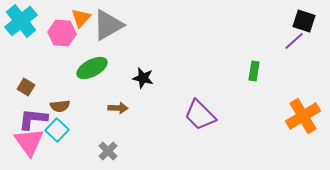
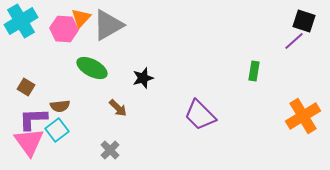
cyan cross: rotated 8 degrees clockwise
pink hexagon: moved 2 px right, 4 px up
green ellipse: rotated 56 degrees clockwise
black star: rotated 30 degrees counterclockwise
brown arrow: rotated 42 degrees clockwise
purple L-shape: rotated 8 degrees counterclockwise
cyan square: rotated 10 degrees clockwise
gray cross: moved 2 px right, 1 px up
